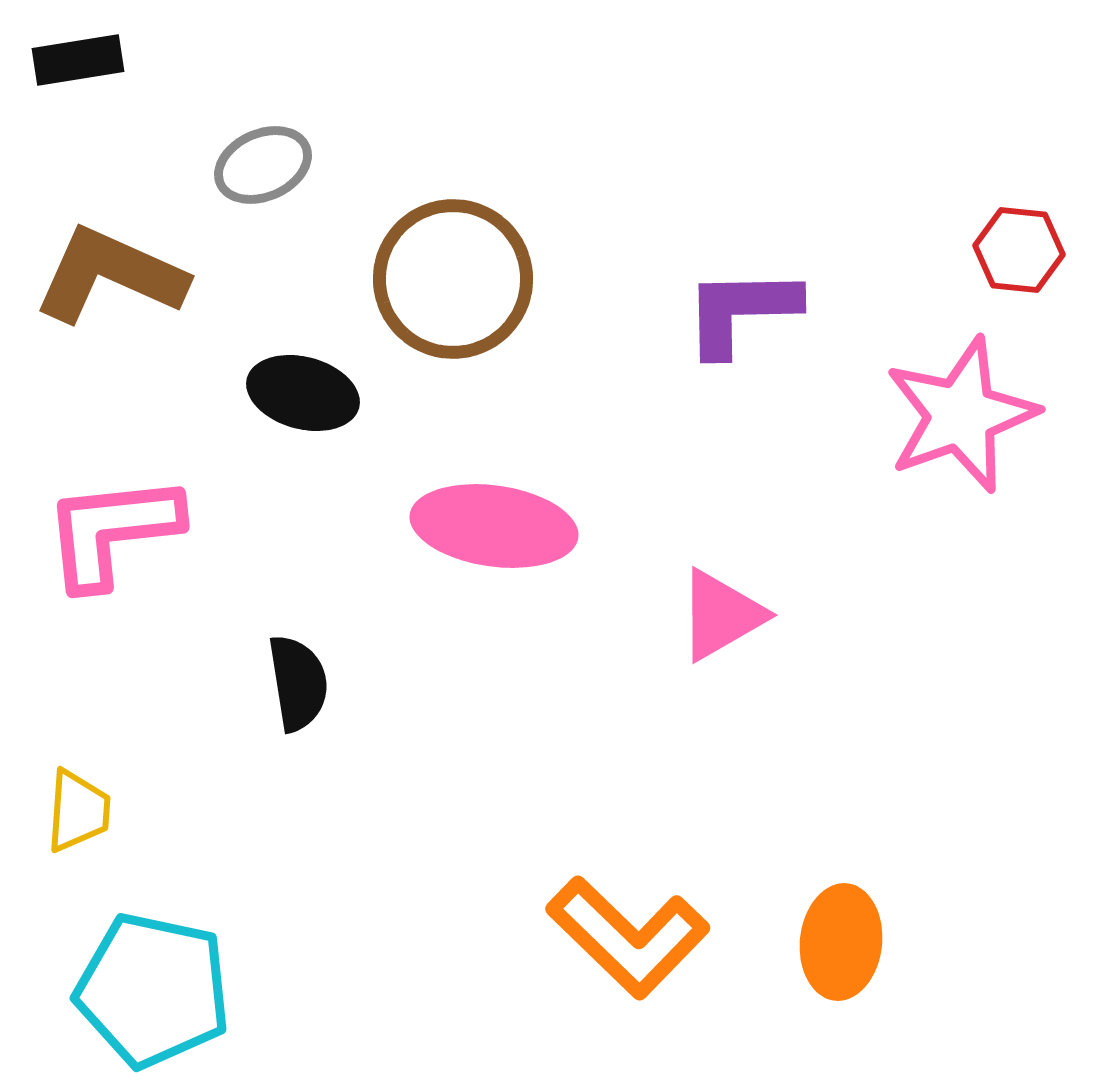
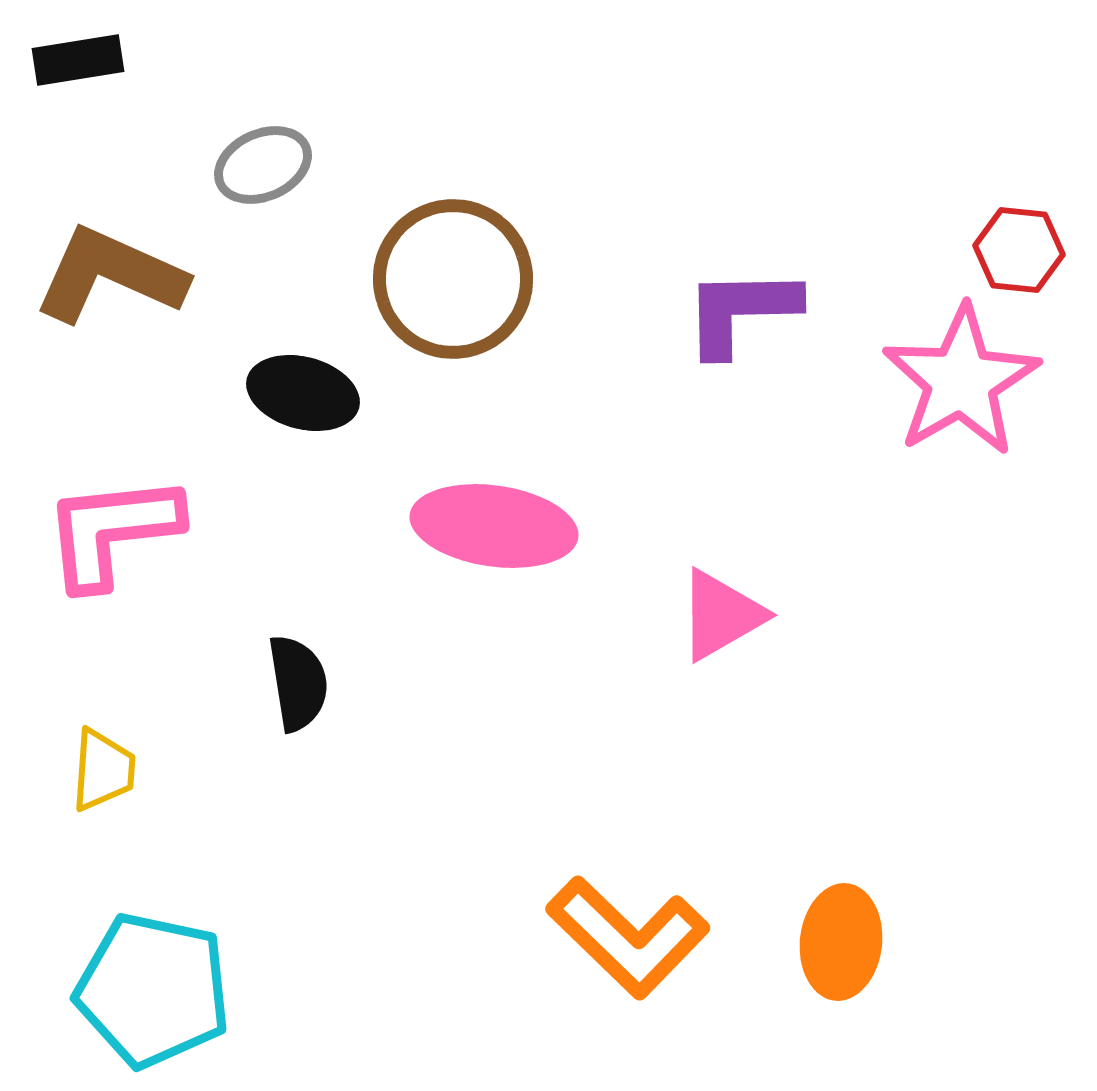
pink star: moved 34 px up; rotated 10 degrees counterclockwise
yellow trapezoid: moved 25 px right, 41 px up
